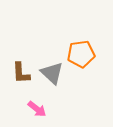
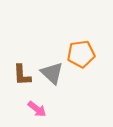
brown L-shape: moved 1 px right, 2 px down
